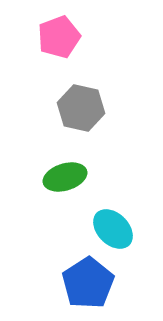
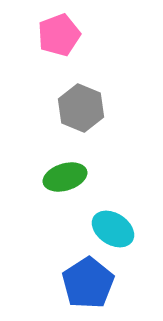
pink pentagon: moved 2 px up
gray hexagon: rotated 9 degrees clockwise
cyan ellipse: rotated 12 degrees counterclockwise
